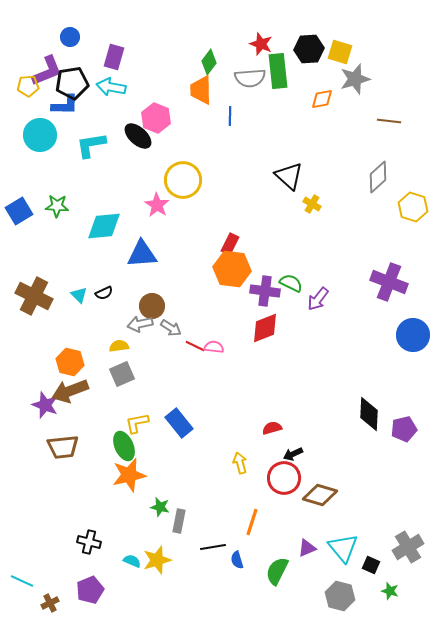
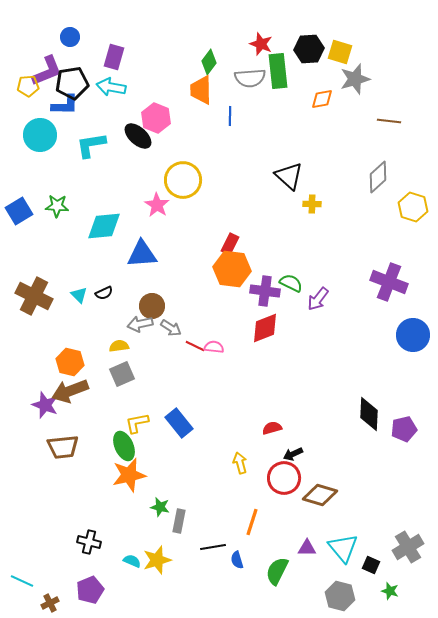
yellow cross at (312, 204): rotated 30 degrees counterclockwise
purple triangle at (307, 548): rotated 24 degrees clockwise
